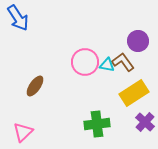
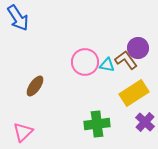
purple circle: moved 7 px down
brown L-shape: moved 3 px right, 2 px up
